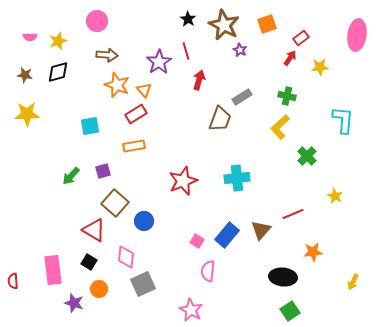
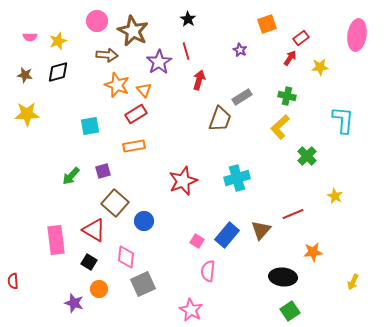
brown star at (224, 25): moved 91 px left, 6 px down
cyan cross at (237, 178): rotated 10 degrees counterclockwise
pink rectangle at (53, 270): moved 3 px right, 30 px up
